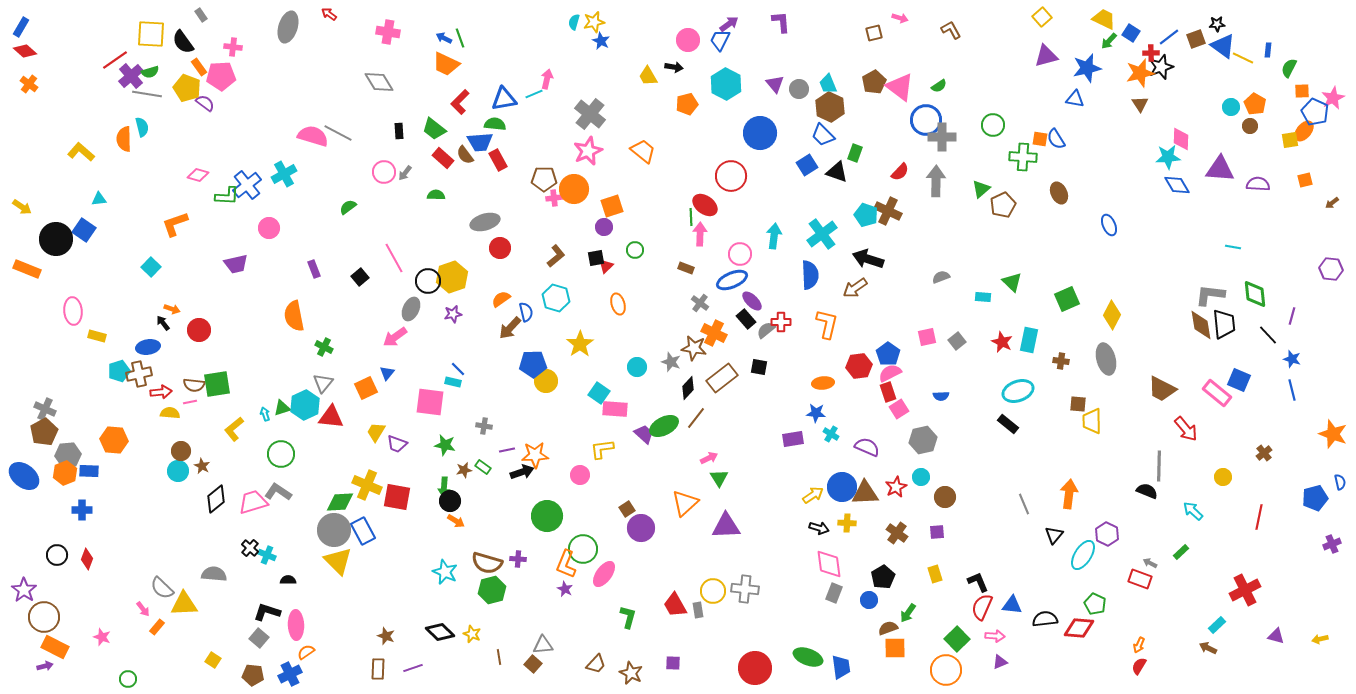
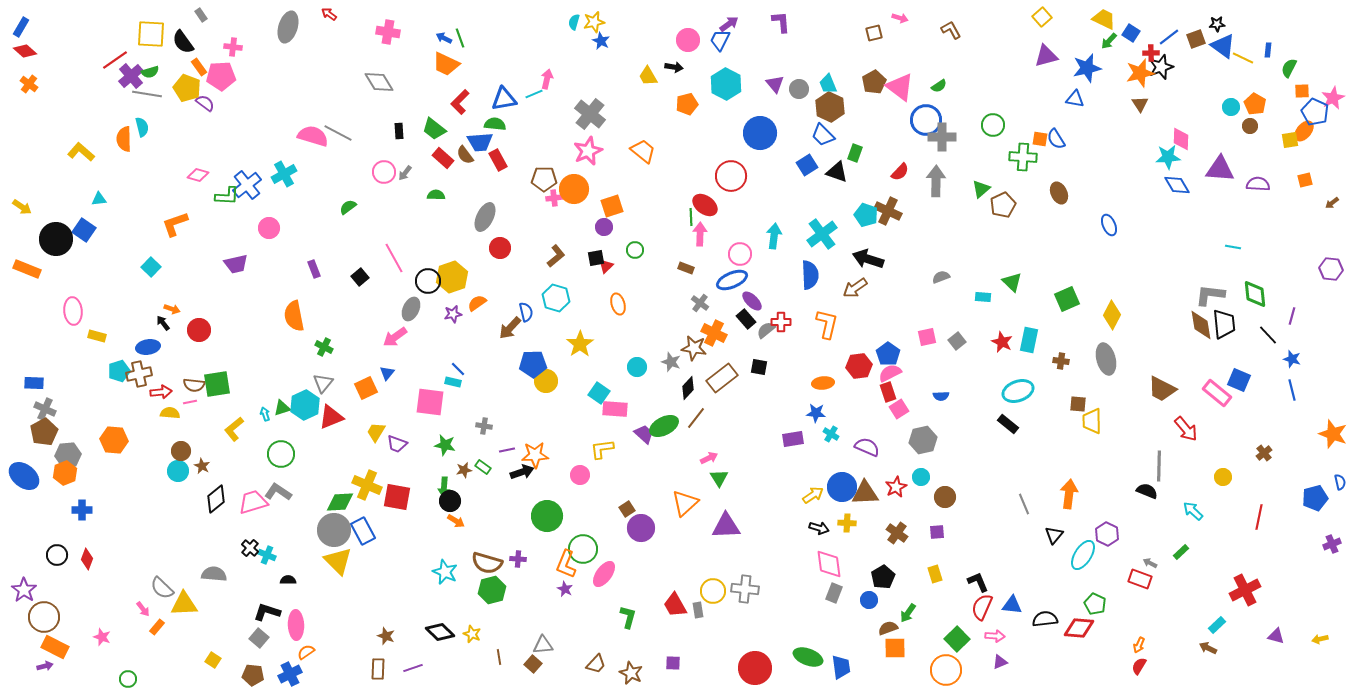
gray ellipse at (485, 222): moved 5 px up; rotated 48 degrees counterclockwise
orange semicircle at (501, 299): moved 24 px left, 4 px down
red triangle at (331, 417): rotated 28 degrees counterclockwise
blue rectangle at (89, 471): moved 55 px left, 88 px up
